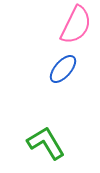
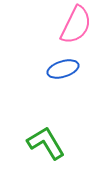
blue ellipse: rotated 32 degrees clockwise
